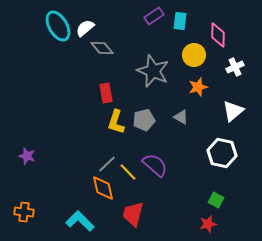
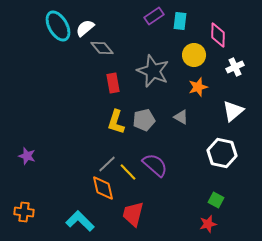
red rectangle: moved 7 px right, 10 px up
